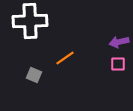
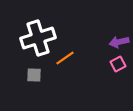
white cross: moved 8 px right, 17 px down; rotated 16 degrees counterclockwise
pink square: rotated 28 degrees counterclockwise
gray square: rotated 21 degrees counterclockwise
